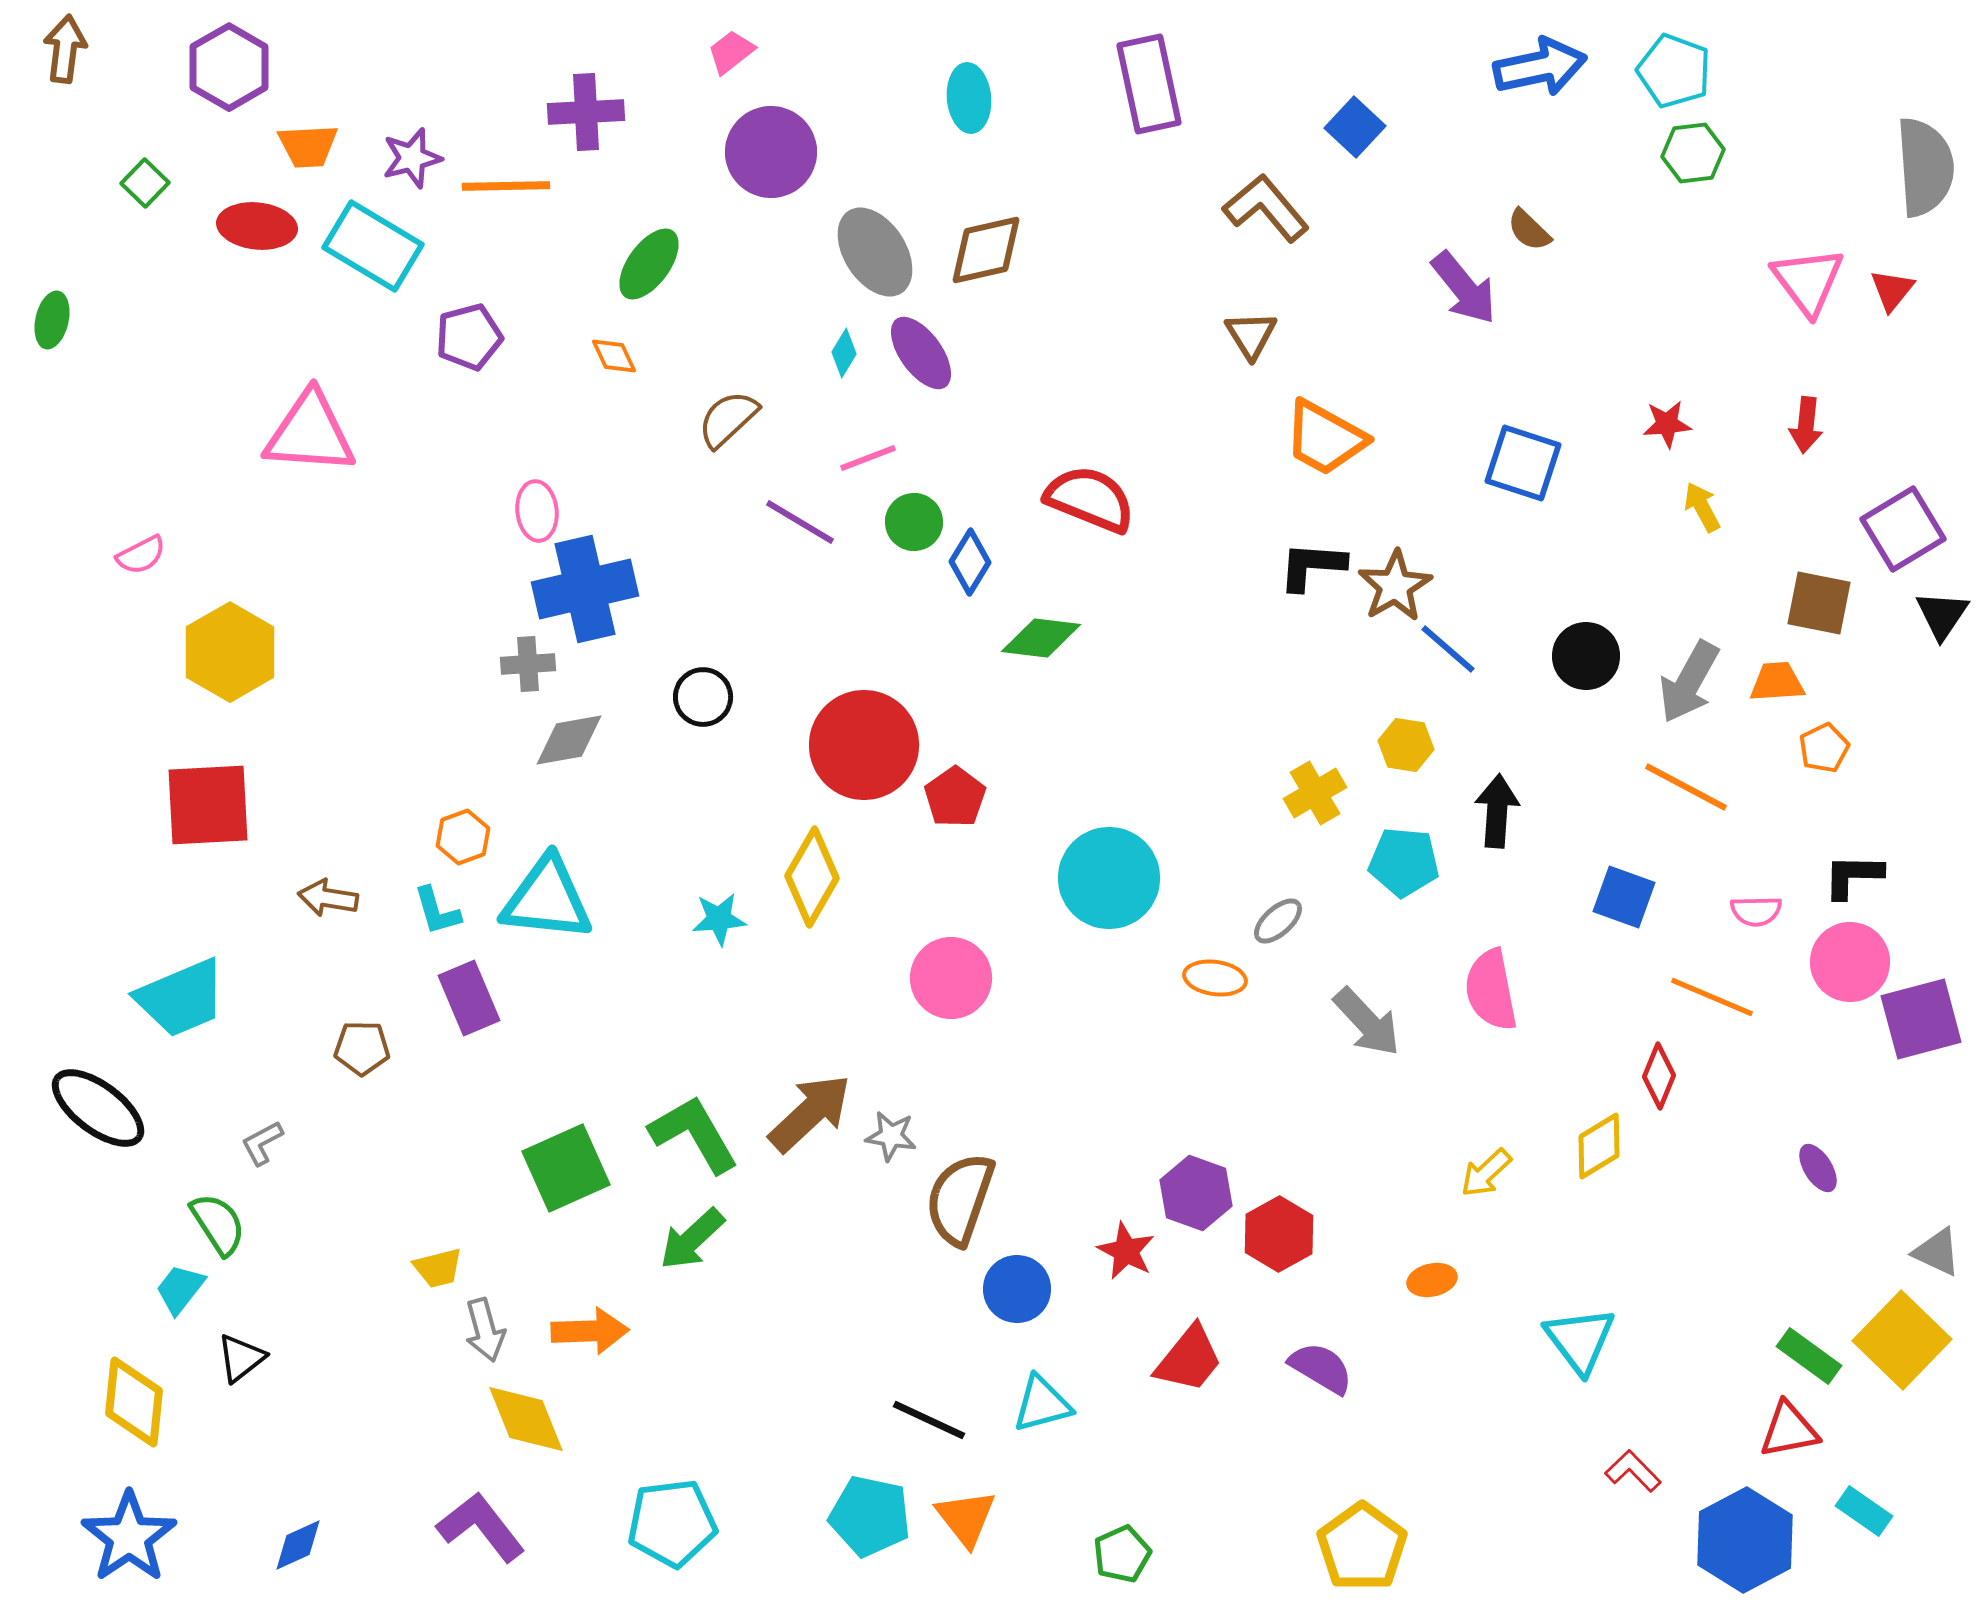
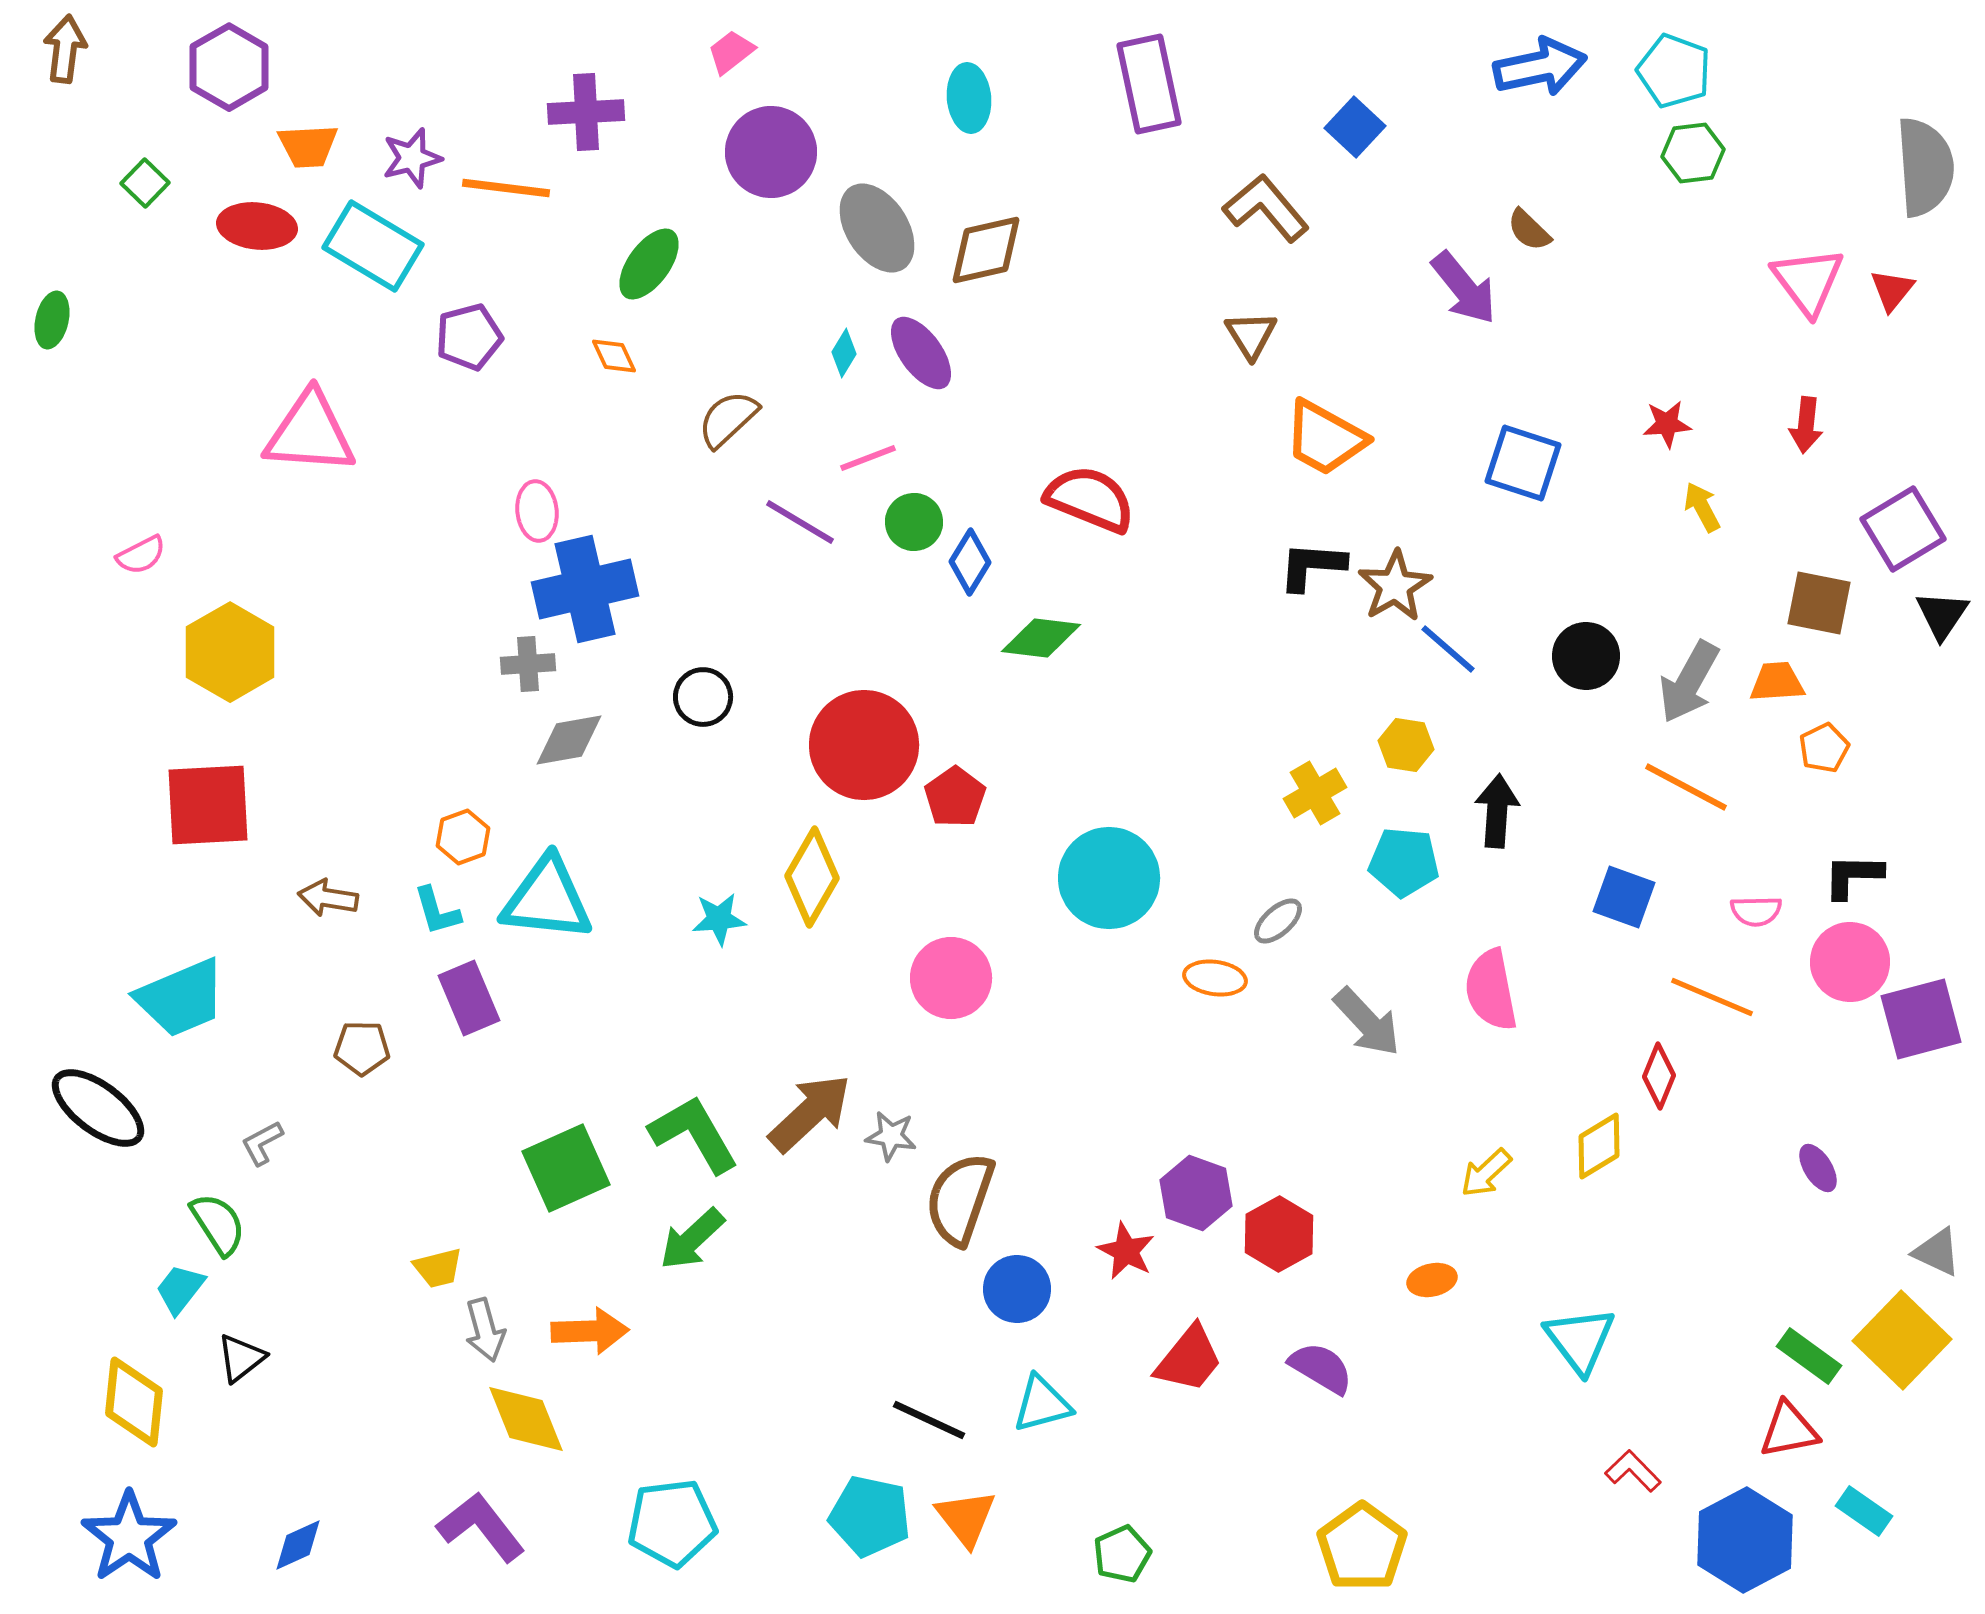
orange line at (506, 186): moved 2 px down; rotated 8 degrees clockwise
gray ellipse at (875, 252): moved 2 px right, 24 px up
